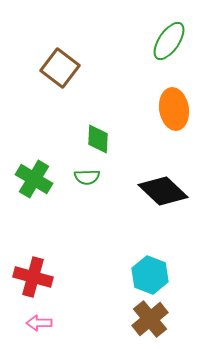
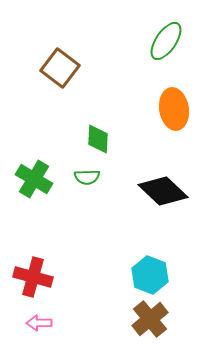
green ellipse: moved 3 px left
